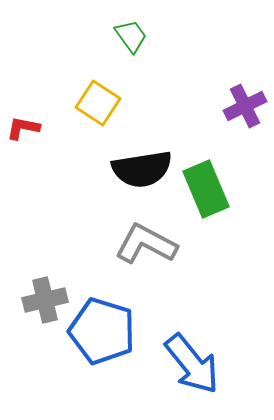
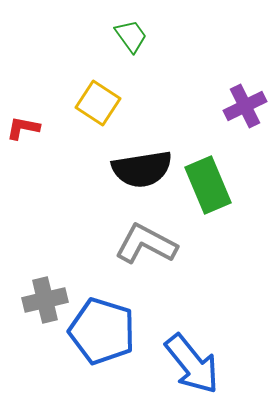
green rectangle: moved 2 px right, 4 px up
